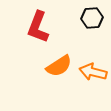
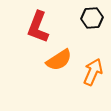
orange semicircle: moved 6 px up
orange arrow: rotated 100 degrees clockwise
